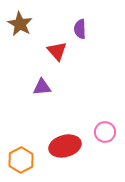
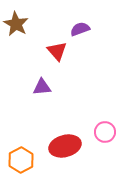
brown star: moved 4 px left
purple semicircle: rotated 72 degrees clockwise
